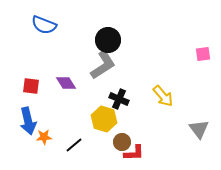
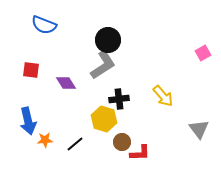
pink square: moved 1 px up; rotated 21 degrees counterclockwise
red square: moved 16 px up
black cross: rotated 30 degrees counterclockwise
orange star: moved 1 px right, 3 px down
black line: moved 1 px right, 1 px up
red L-shape: moved 6 px right
